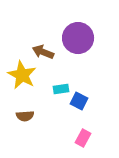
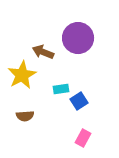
yellow star: rotated 16 degrees clockwise
blue square: rotated 30 degrees clockwise
